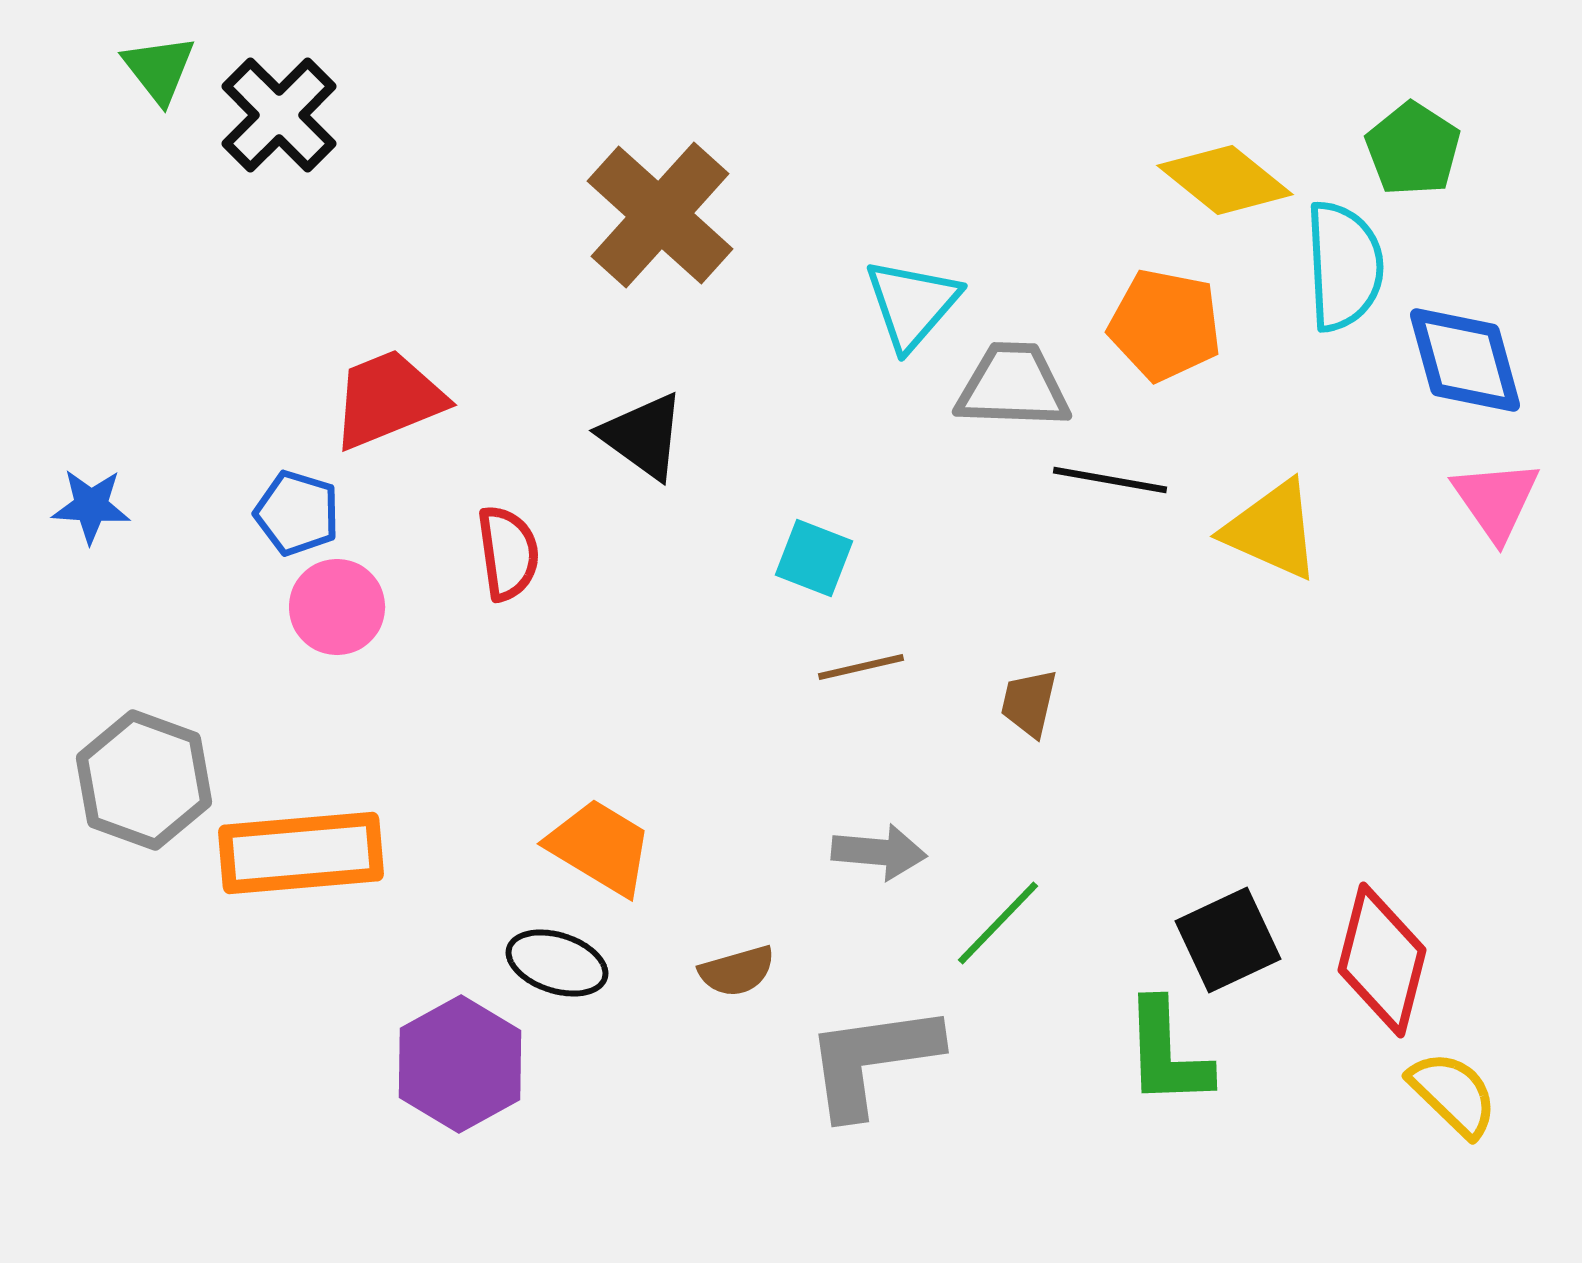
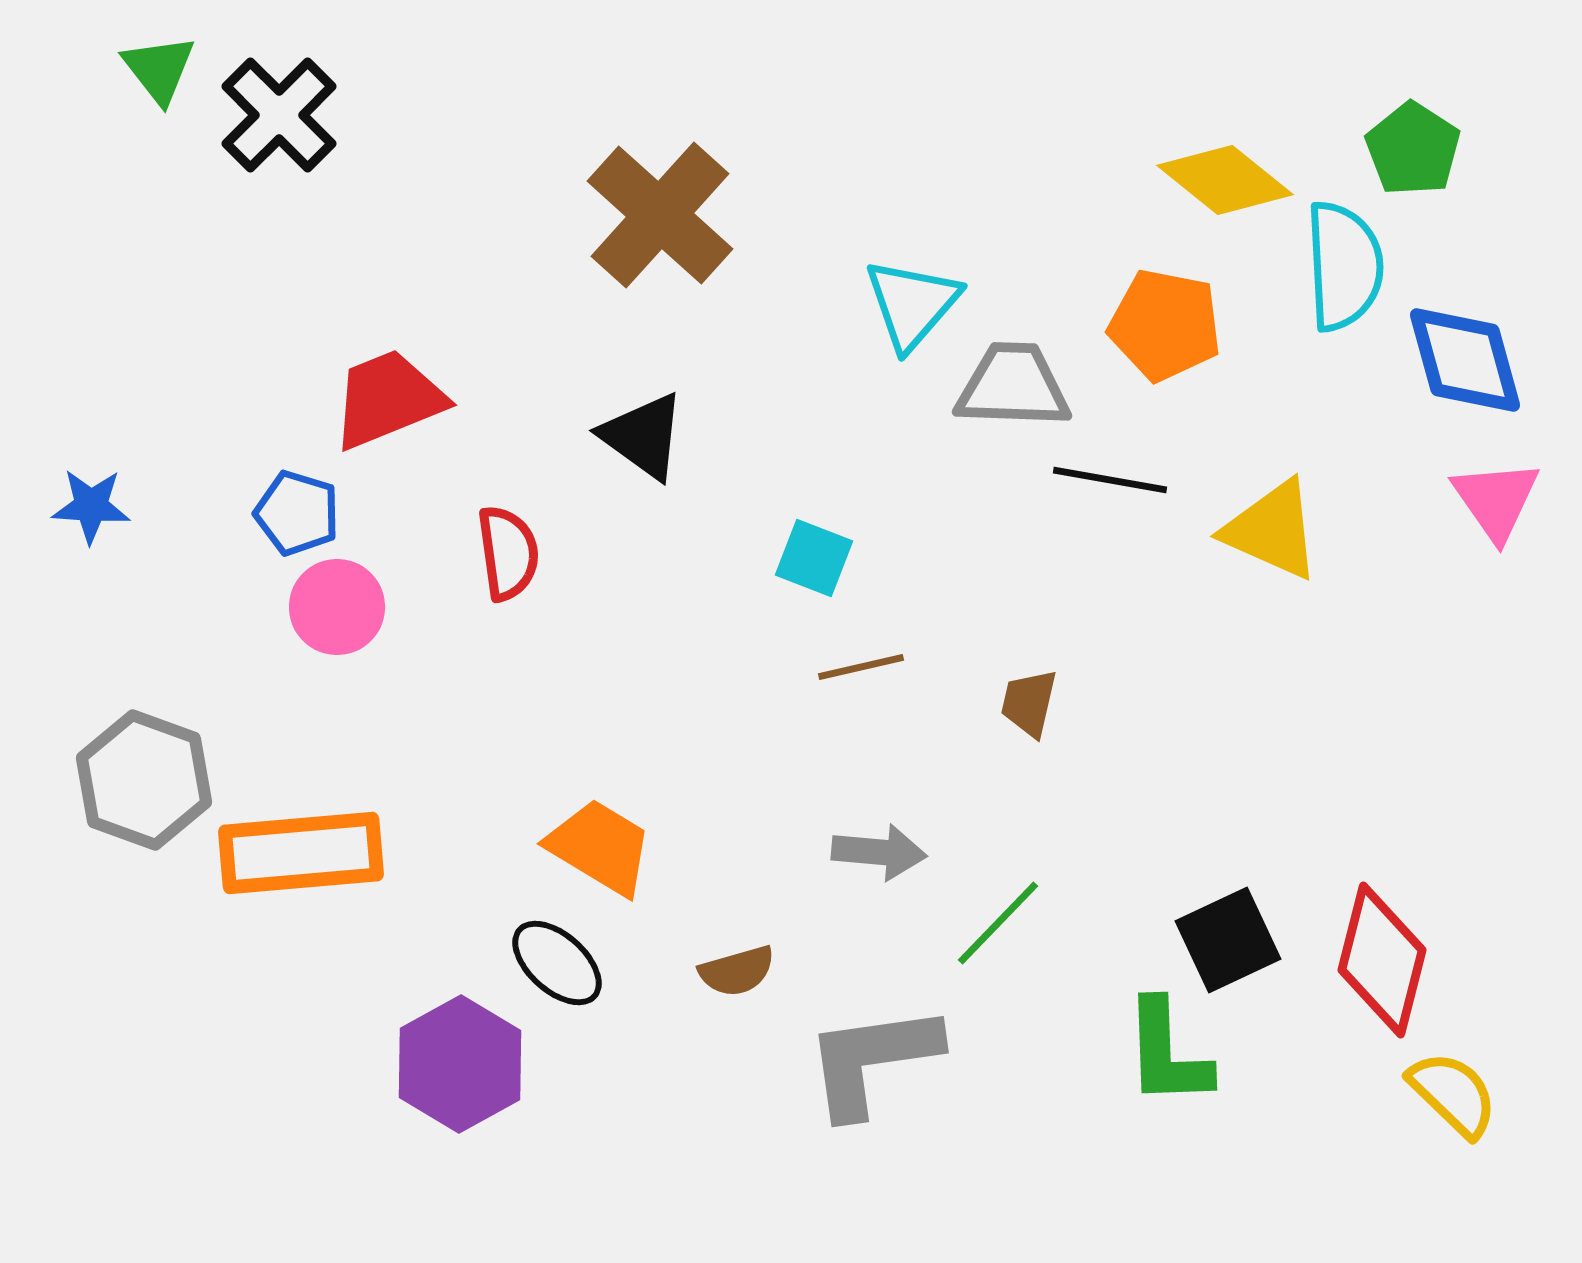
black ellipse: rotated 24 degrees clockwise
